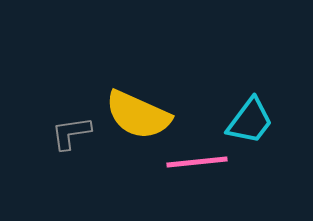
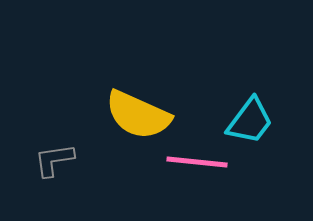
gray L-shape: moved 17 px left, 27 px down
pink line: rotated 12 degrees clockwise
